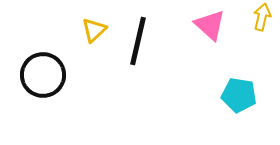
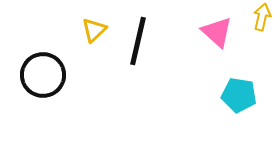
pink triangle: moved 7 px right, 7 px down
